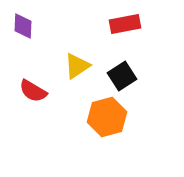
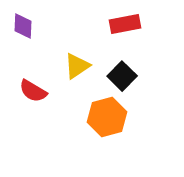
black square: rotated 12 degrees counterclockwise
